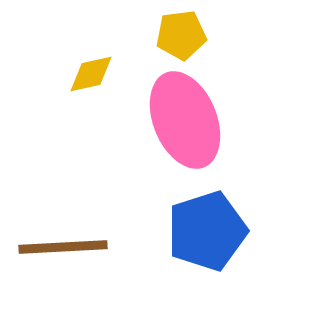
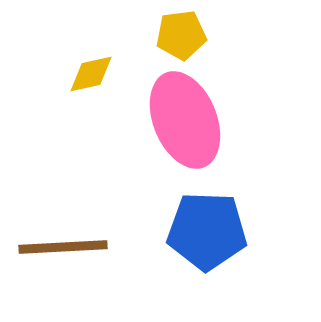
blue pentagon: rotated 20 degrees clockwise
